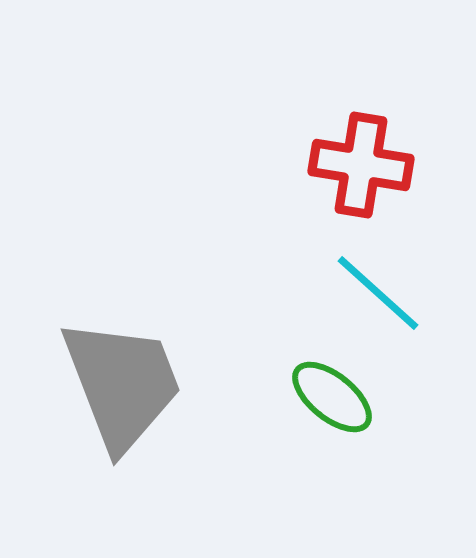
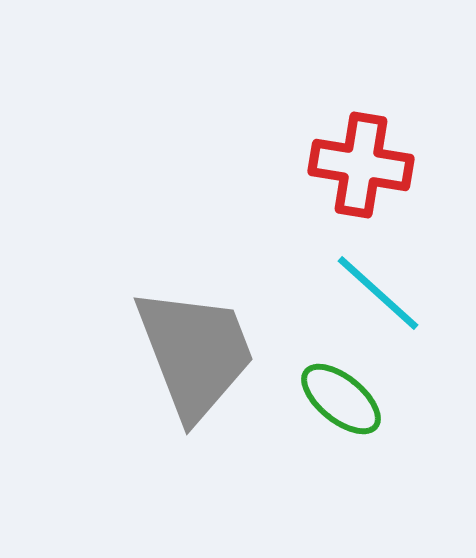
gray trapezoid: moved 73 px right, 31 px up
green ellipse: moved 9 px right, 2 px down
